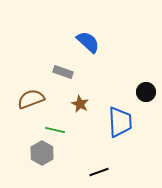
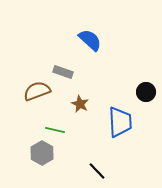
blue semicircle: moved 2 px right, 2 px up
brown semicircle: moved 6 px right, 8 px up
black line: moved 2 px left, 1 px up; rotated 66 degrees clockwise
